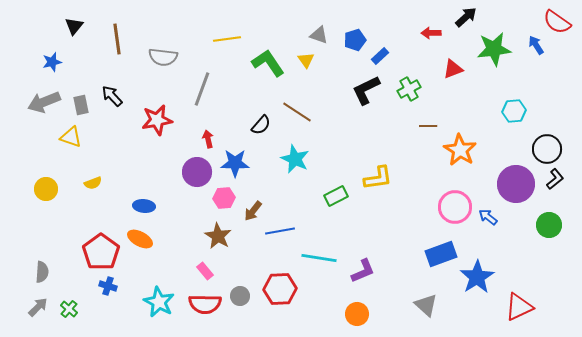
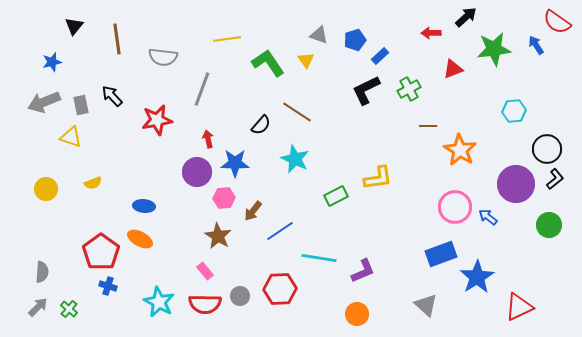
blue line at (280, 231): rotated 24 degrees counterclockwise
